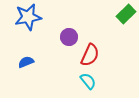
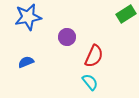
green rectangle: rotated 12 degrees clockwise
purple circle: moved 2 px left
red semicircle: moved 4 px right, 1 px down
cyan semicircle: moved 2 px right, 1 px down
